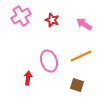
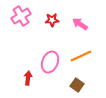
red star: rotated 24 degrees counterclockwise
pink arrow: moved 4 px left
pink ellipse: moved 1 px right, 1 px down; rotated 40 degrees clockwise
brown square: rotated 16 degrees clockwise
